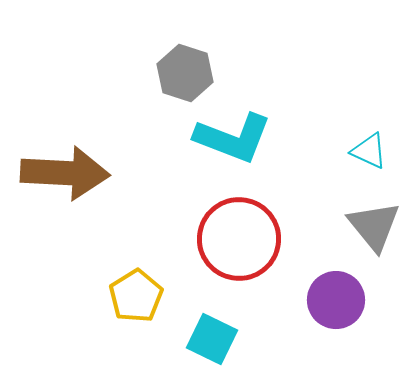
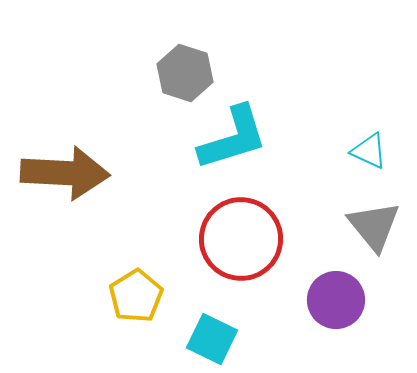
cyan L-shape: rotated 38 degrees counterclockwise
red circle: moved 2 px right
